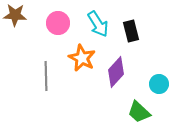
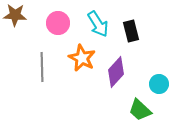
gray line: moved 4 px left, 9 px up
green trapezoid: moved 1 px right, 2 px up
